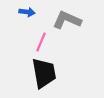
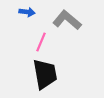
gray L-shape: rotated 16 degrees clockwise
black trapezoid: moved 1 px right, 1 px down
